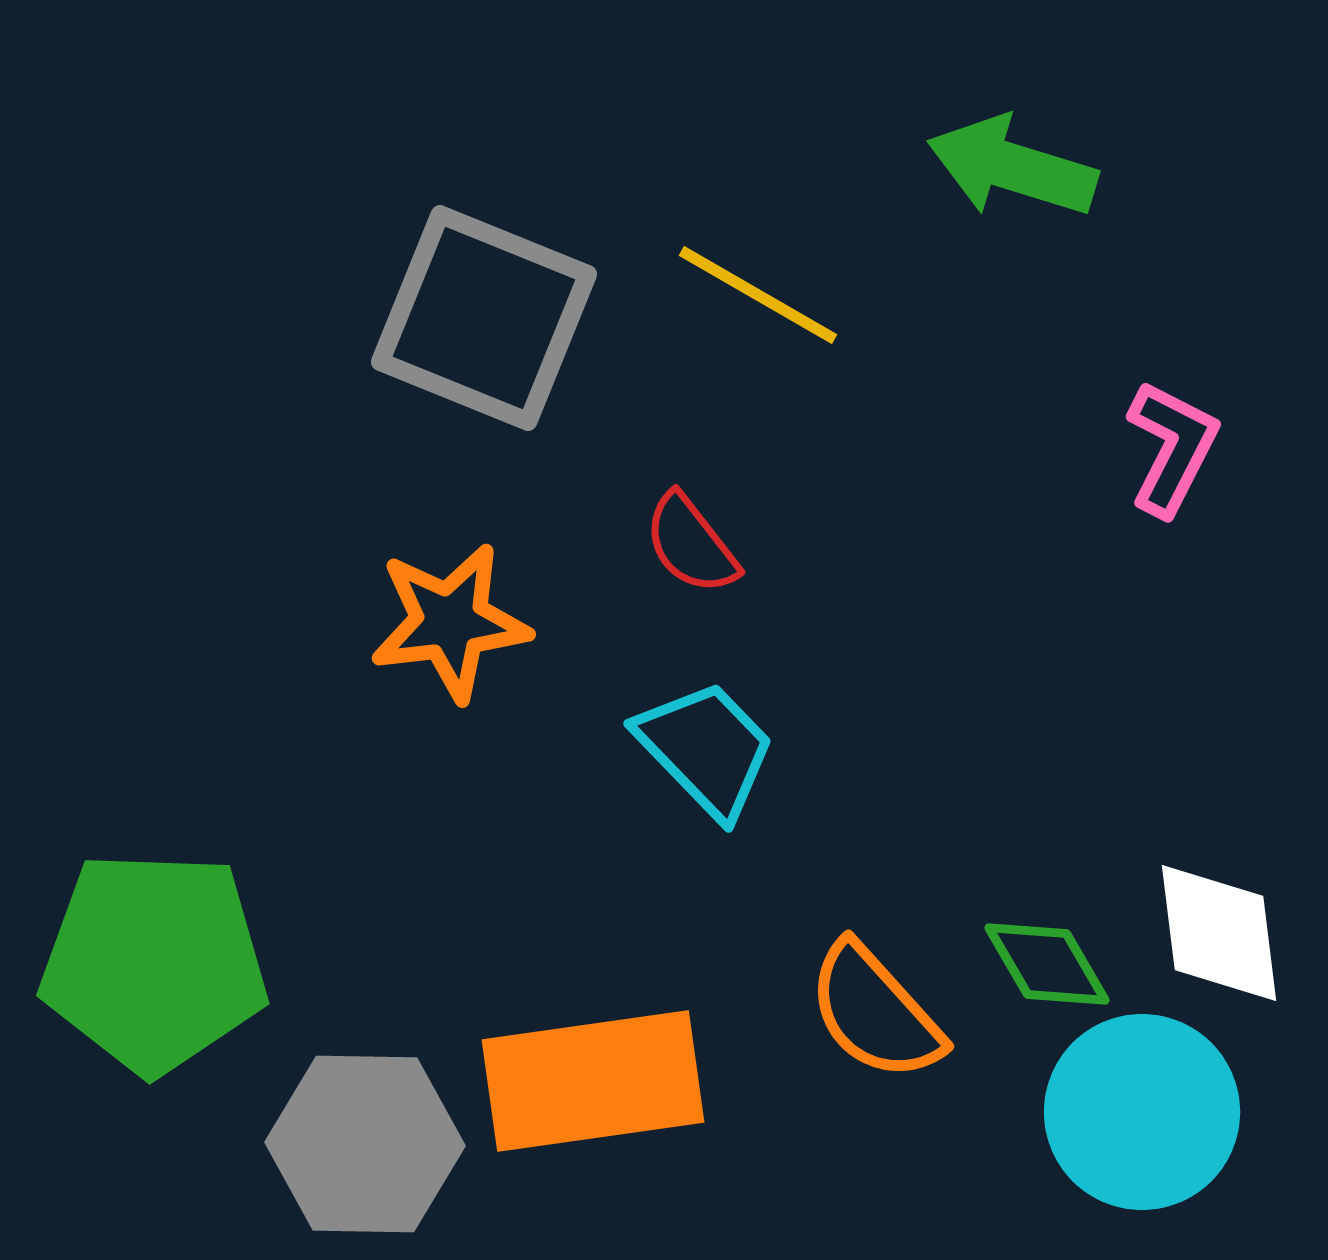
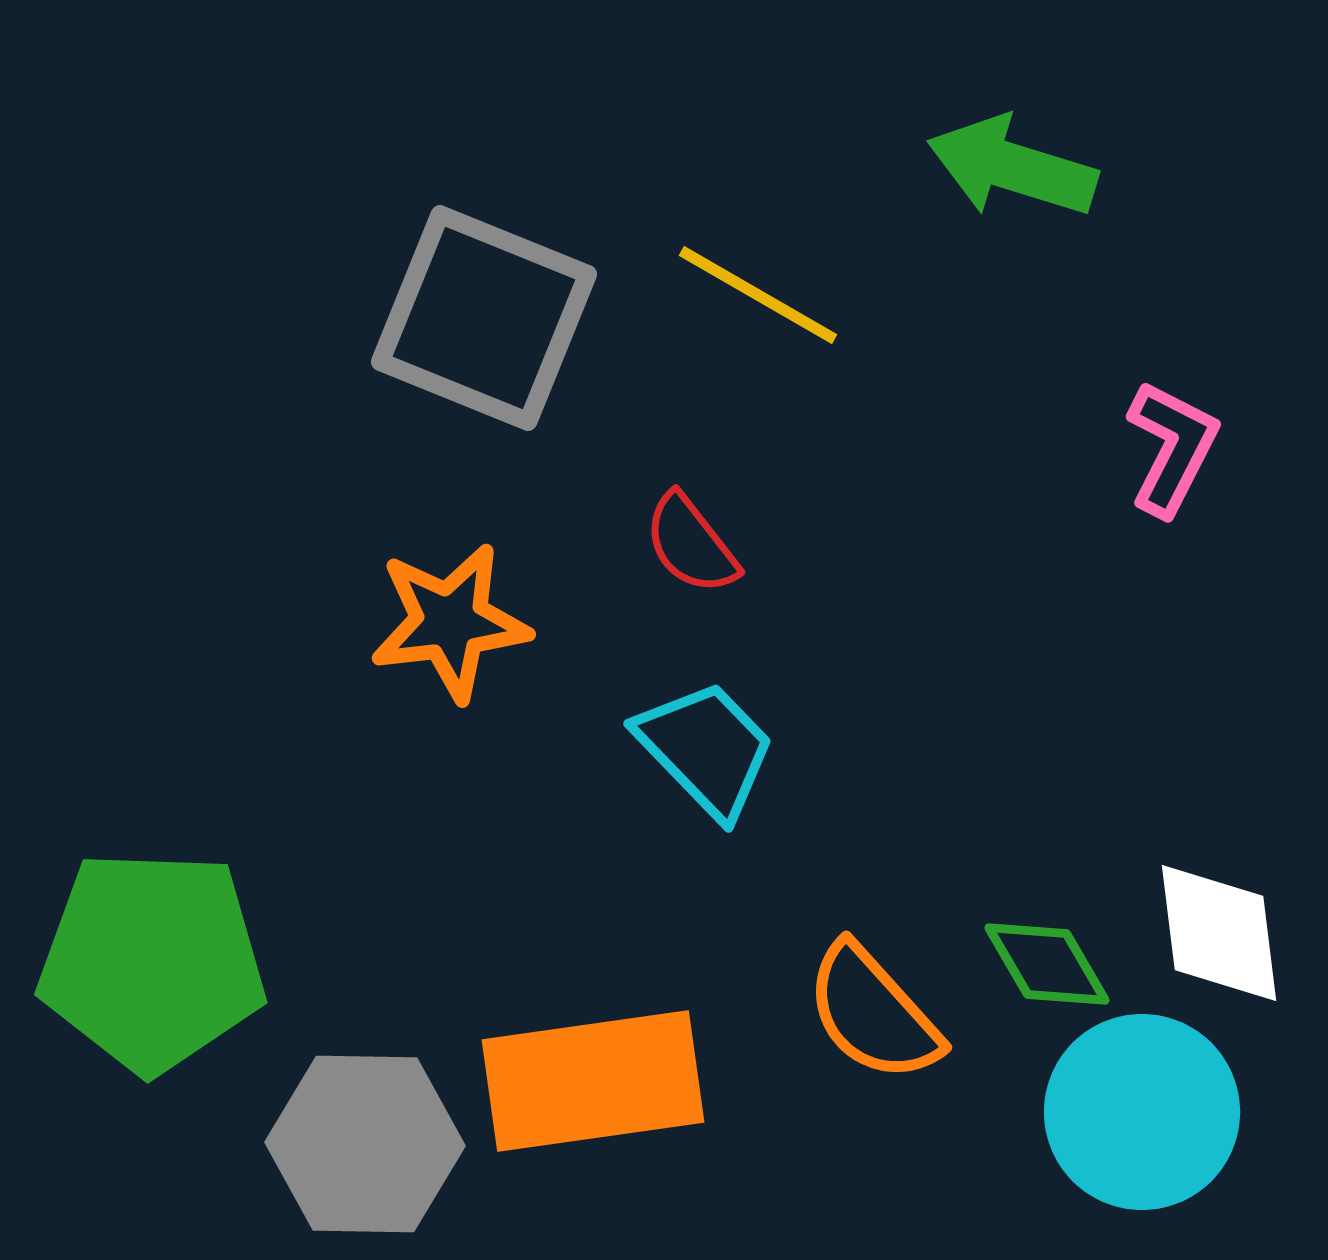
green pentagon: moved 2 px left, 1 px up
orange semicircle: moved 2 px left, 1 px down
